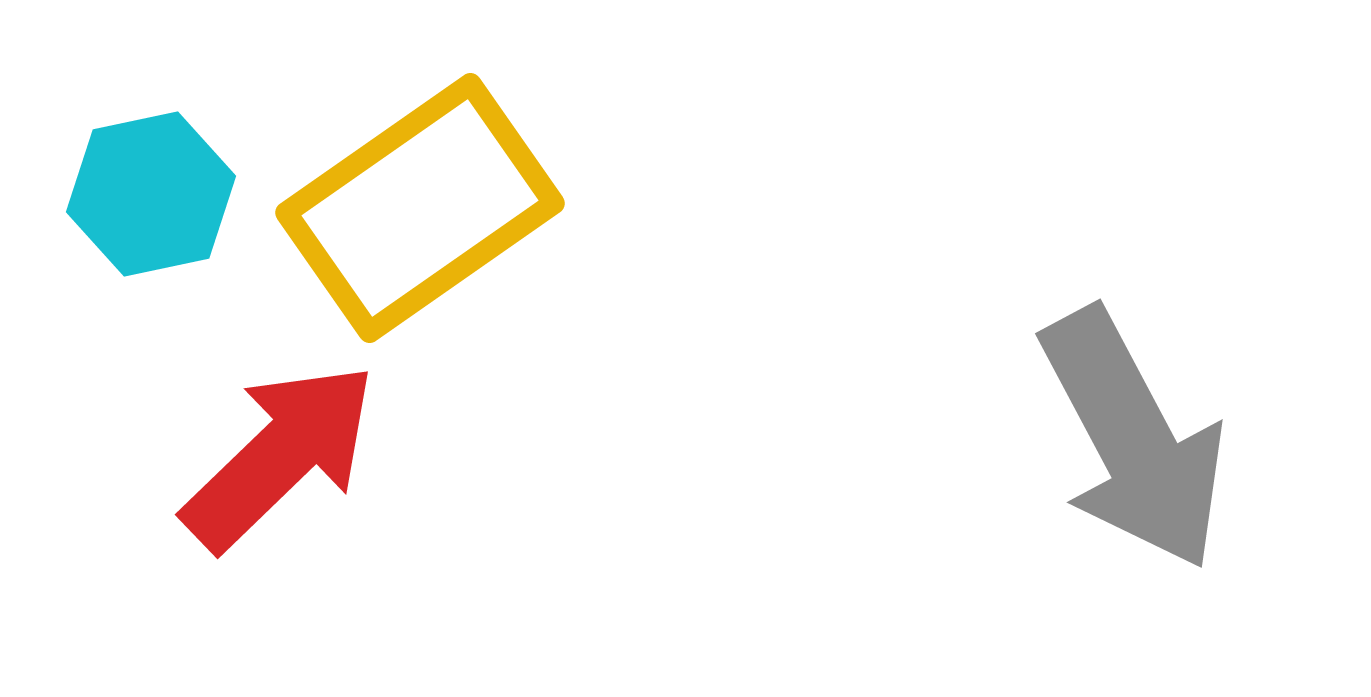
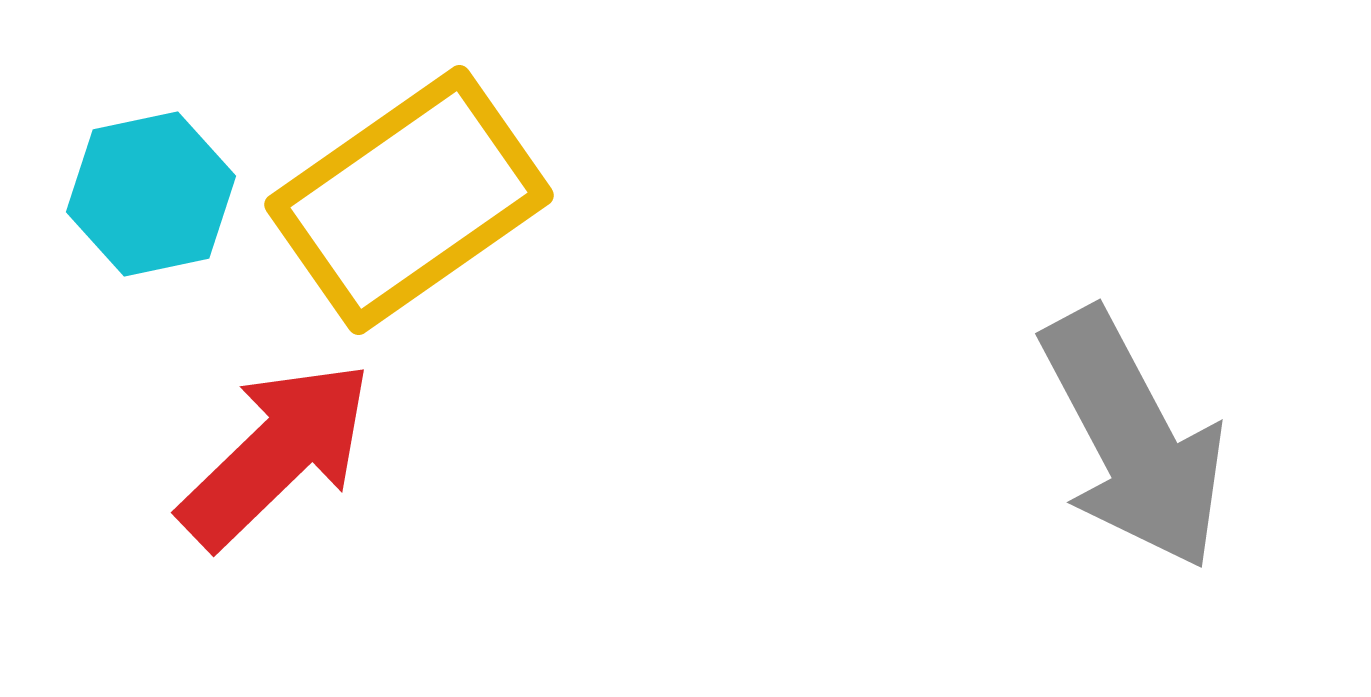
yellow rectangle: moved 11 px left, 8 px up
red arrow: moved 4 px left, 2 px up
